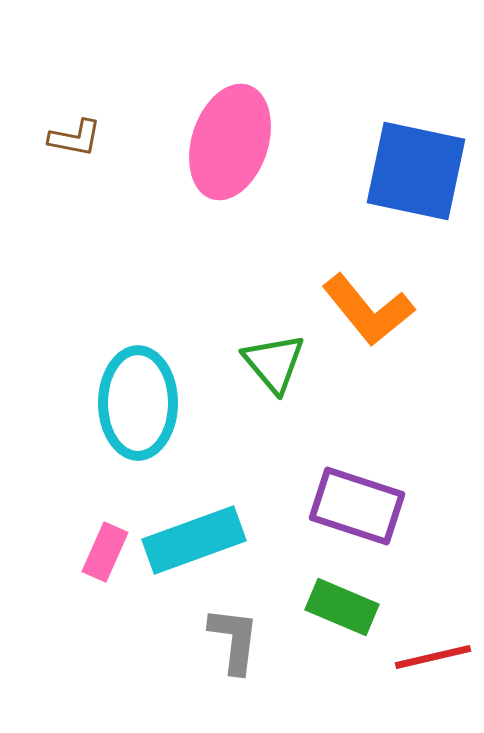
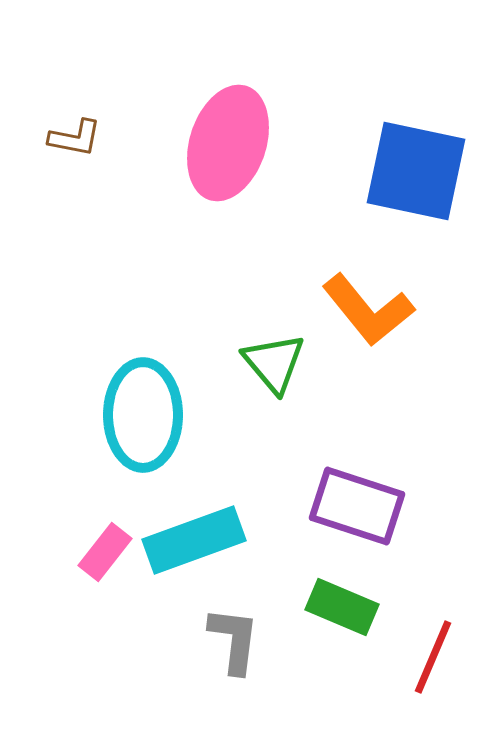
pink ellipse: moved 2 px left, 1 px down
cyan ellipse: moved 5 px right, 12 px down
pink rectangle: rotated 14 degrees clockwise
red line: rotated 54 degrees counterclockwise
